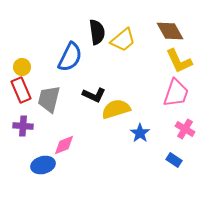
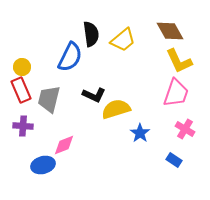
black semicircle: moved 6 px left, 2 px down
